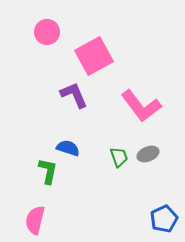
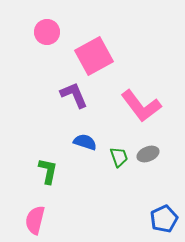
blue semicircle: moved 17 px right, 6 px up
